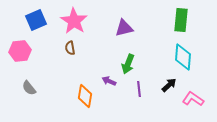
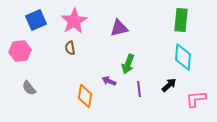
pink star: rotated 8 degrees clockwise
purple triangle: moved 5 px left
pink L-shape: moved 3 px right; rotated 40 degrees counterclockwise
